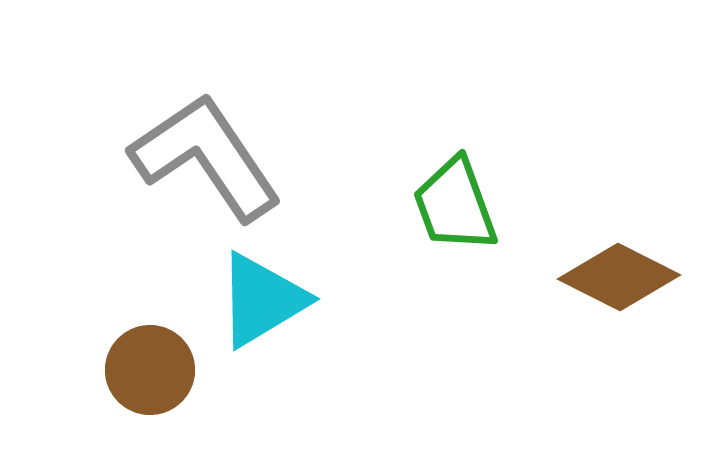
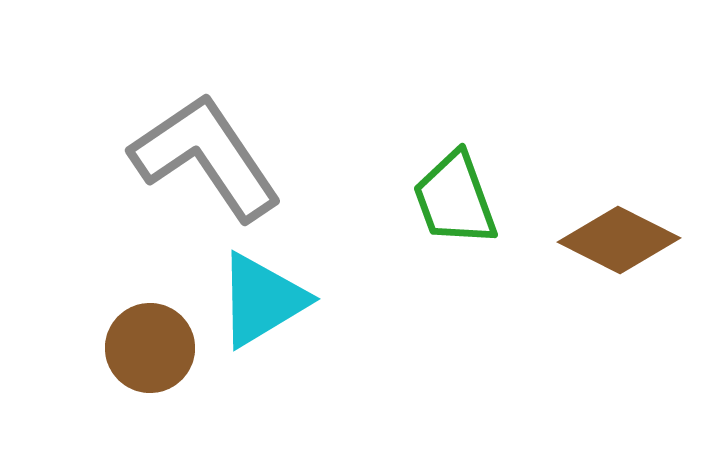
green trapezoid: moved 6 px up
brown diamond: moved 37 px up
brown circle: moved 22 px up
